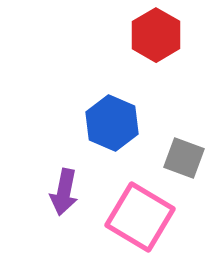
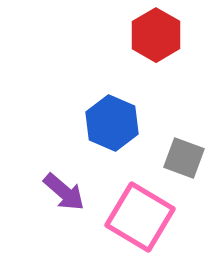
purple arrow: rotated 60 degrees counterclockwise
